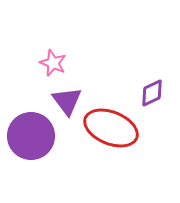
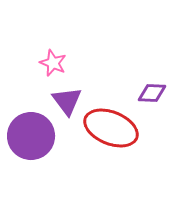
purple diamond: rotated 28 degrees clockwise
